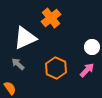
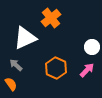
gray arrow: moved 2 px left, 1 px down
orange semicircle: moved 1 px right, 4 px up
